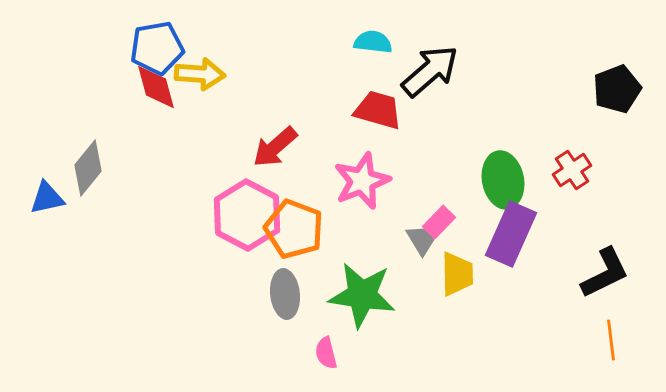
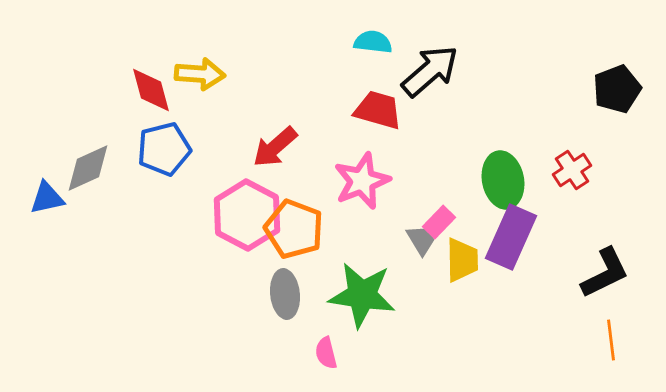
blue pentagon: moved 7 px right, 101 px down; rotated 4 degrees counterclockwise
red diamond: moved 5 px left, 3 px down
gray diamond: rotated 26 degrees clockwise
purple rectangle: moved 3 px down
yellow trapezoid: moved 5 px right, 14 px up
